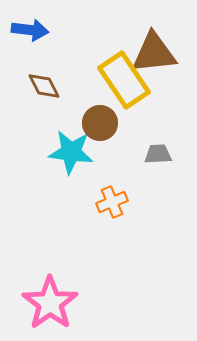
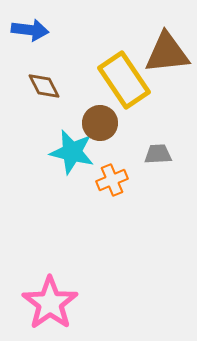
brown triangle: moved 13 px right
cyan star: moved 1 px right; rotated 6 degrees clockwise
orange cross: moved 22 px up
